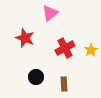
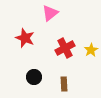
black circle: moved 2 px left
